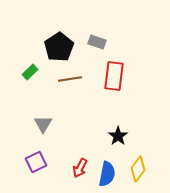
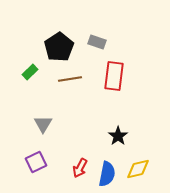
yellow diamond: rotated 40 degrees clockwise
